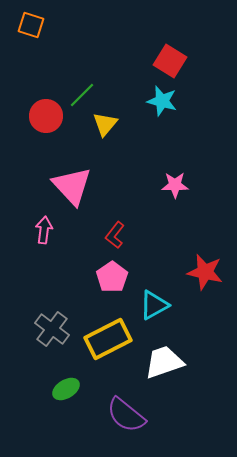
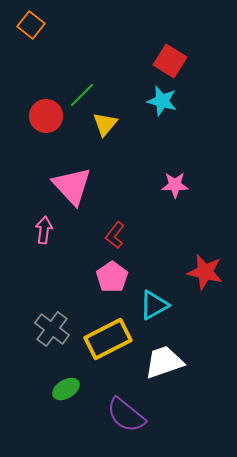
orange square: rotated 20 degrees clockwise
